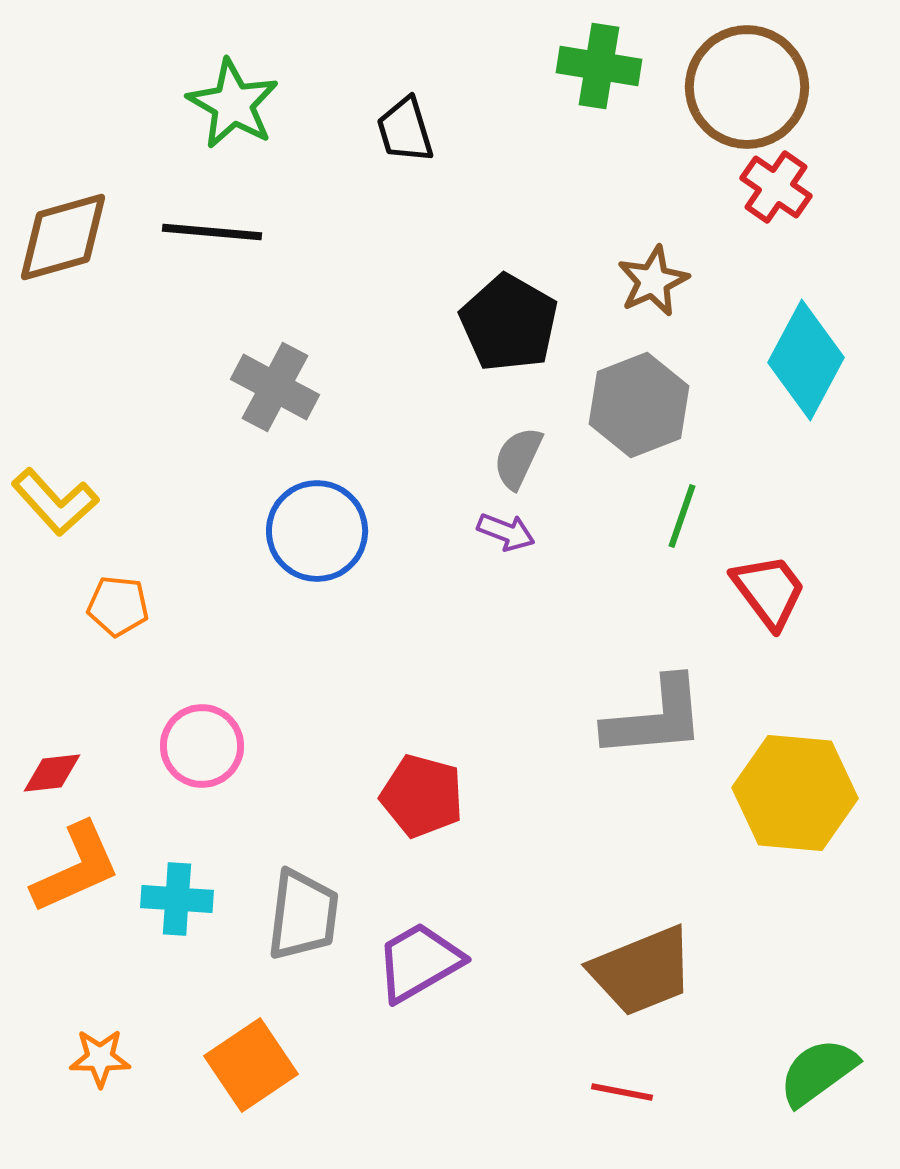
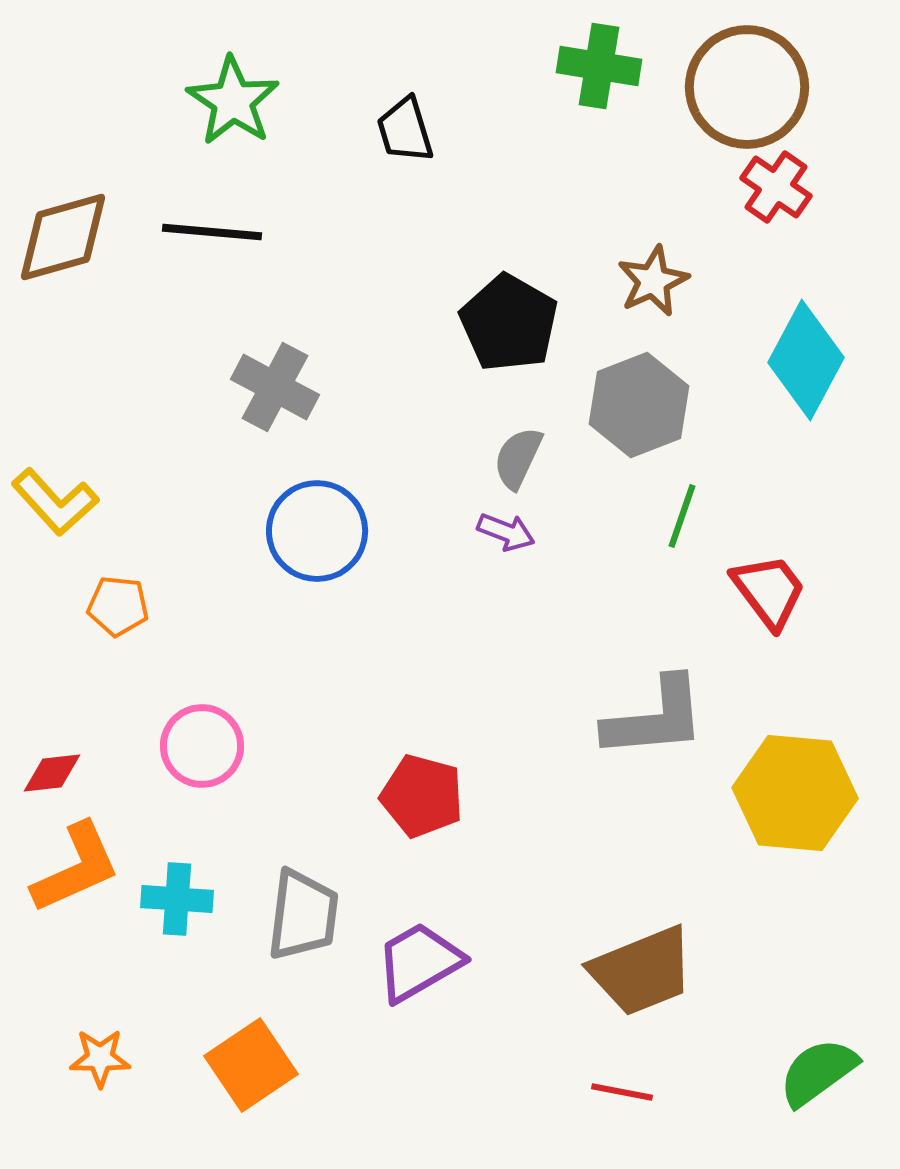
green star: moved 3 px up; rotated 4 degrees clockwise
